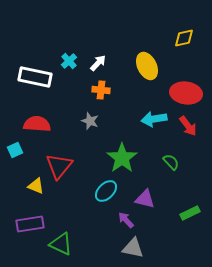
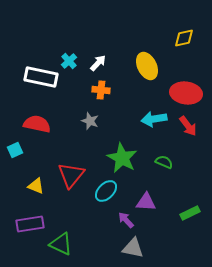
white rectangle: moved 6 px right
red semicircle: rotated 8 degrees clockwise
green star: rotated 8 degrees counterclockwise
green semicircle: moved 7 px left; rotated 24 degrees counterclockwise
red triangle: moved 12 px right, 9 px down
purple triangle: moved 1 px right, 3 px down; rotated 10 degrees counterclockwise
